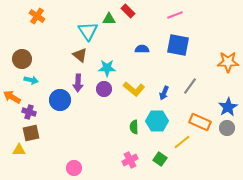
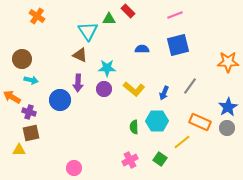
blue square: rotated 25 degrees counterclockwise
brown triangle: rotated 14 degrees counterclockwise
